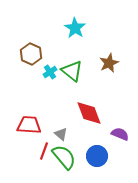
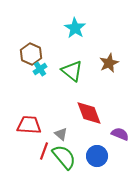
cyan cross: moved 10 px left, 3 px up
